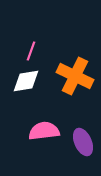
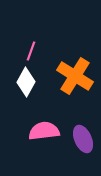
orange cross: rotated 6 degrees clockwise
white diamond: moved 1 px down; rotated 52 degrees counterclockwise
purple ellipse: moved 3 px up
